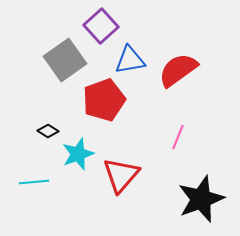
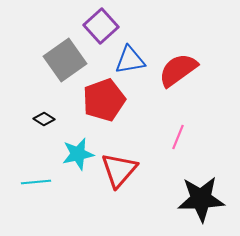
black diamond: moved 4 px left, 12 px up
cyan star: rotated 8 degrees clockwise
red triangle: moved 2 px left, 5 px up
cyan line: moved 2 px right
black star: rotated 18 degrees clockwise
